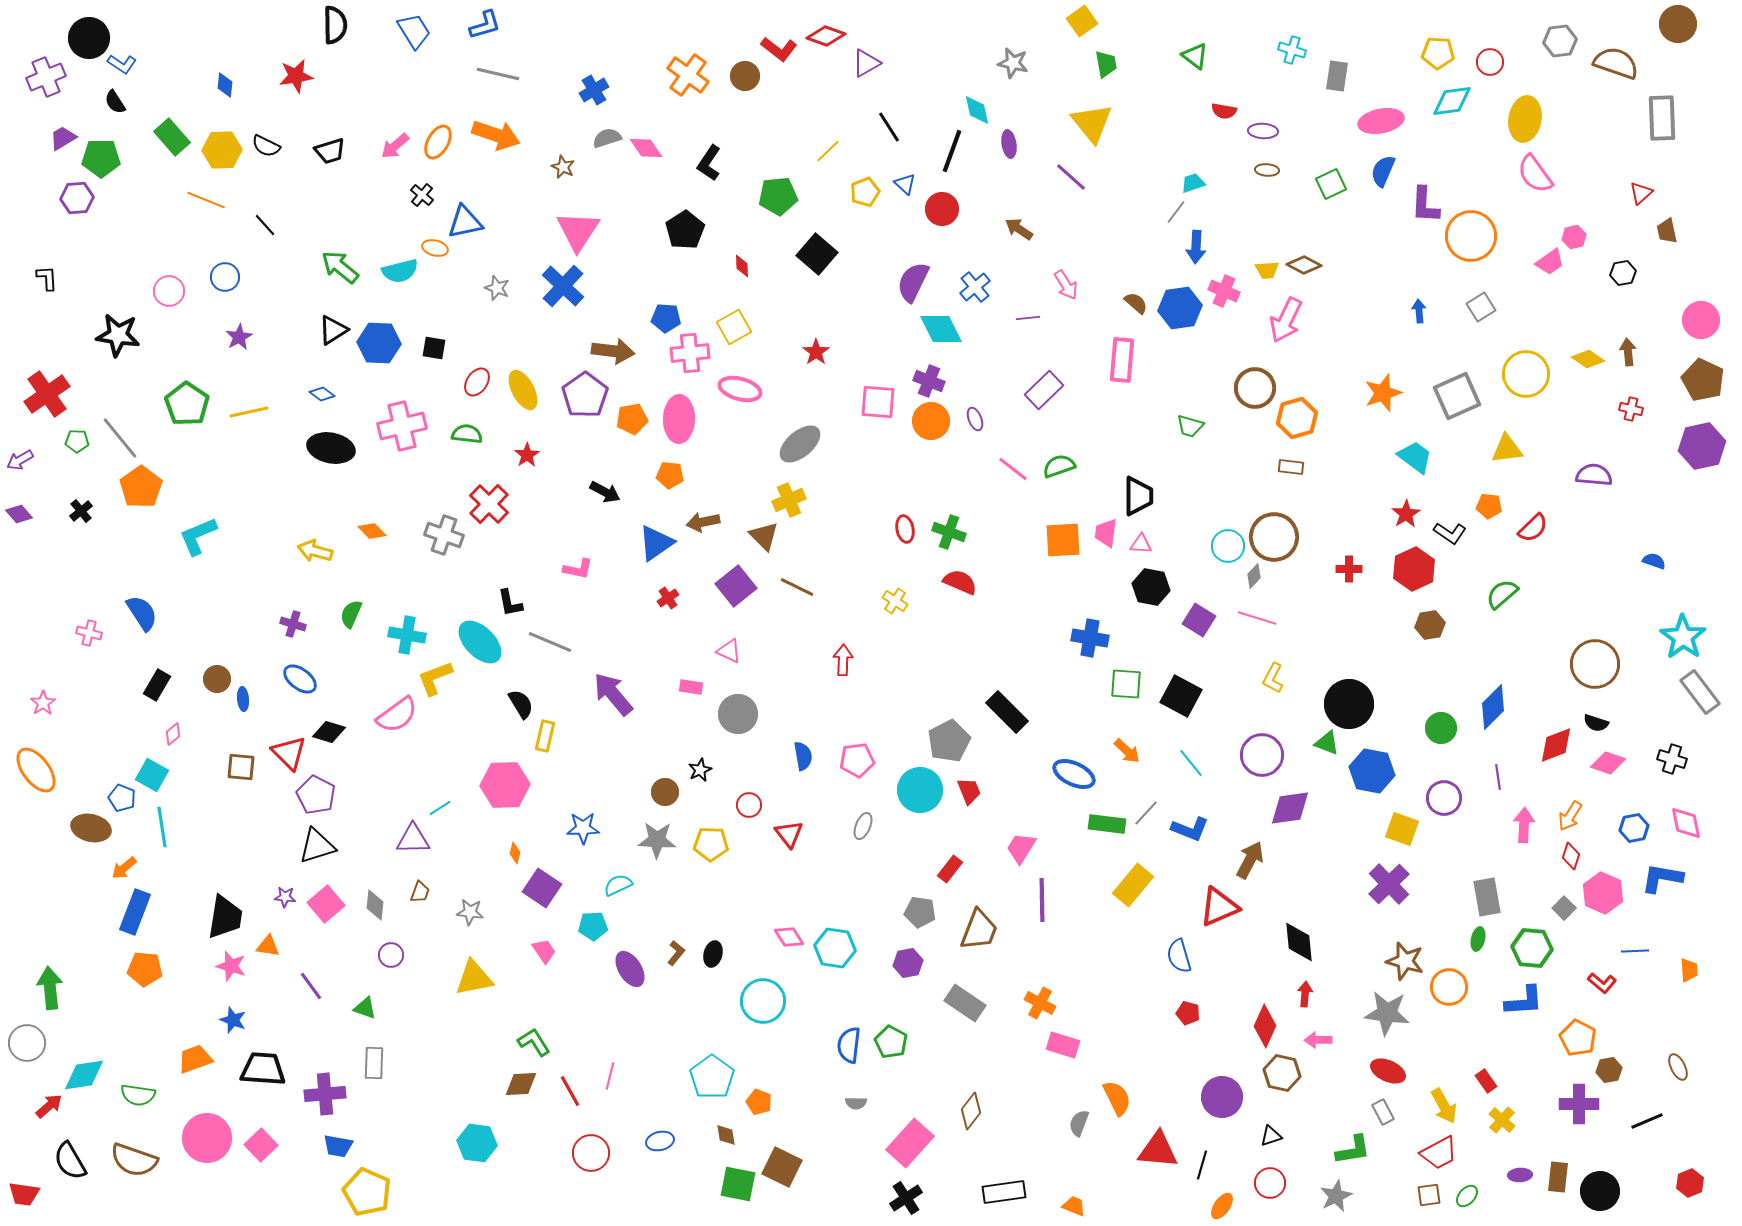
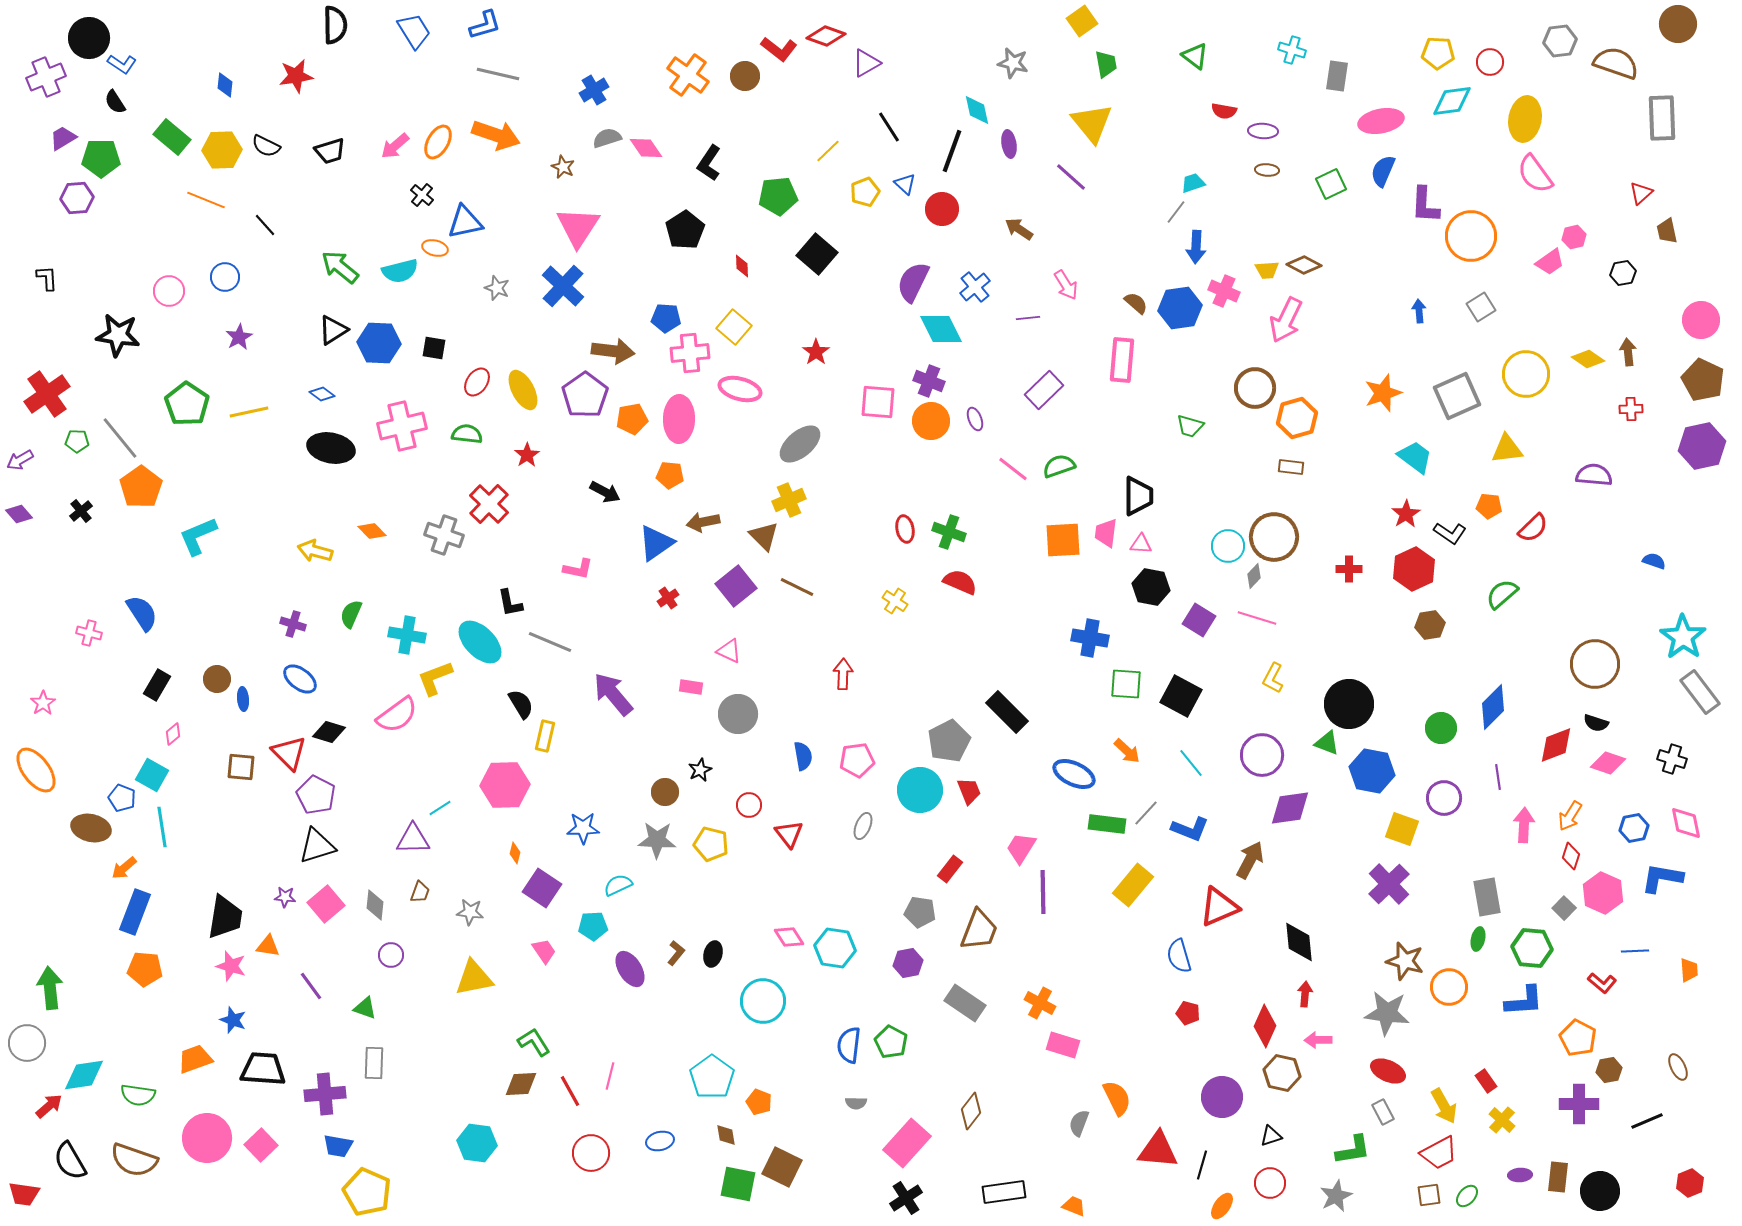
green rectangle at (172, 137): rotated 9 degrees counterclockwise
pink triangle at (578, 231): moved 4 px up
yellow square at (734, 327): rotated 20 degrees counterclockwise
red cross at (1631, 409): rotated 15 degrees counterclockwise
red arrow at (843, 660): moved 14 px down
yellow pentagon at (711, 844): rotated 12 degrees clockwise
purple line at (1042, 900): moved 1 px right, 8 px up
pink rectangle at (910, 1143): moved 3 px left
